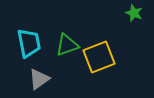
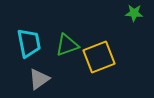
green star: rotated 18 degrees counterclockwise
